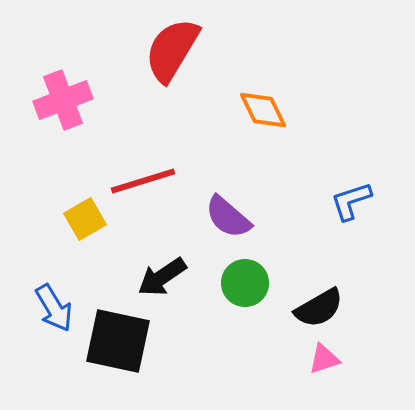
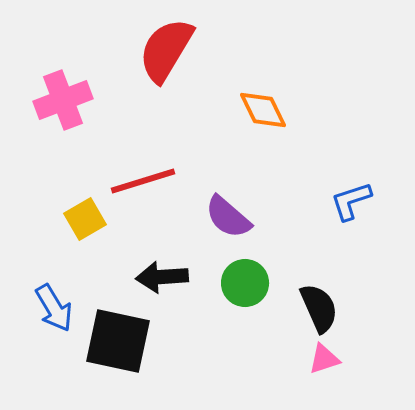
red semicircle: moved 6 px left
black arrow: rotated 30 degrees clockwise
black semicircle: rotated 84 degrees counterclockwise
